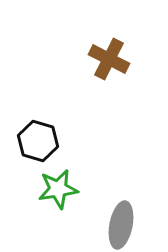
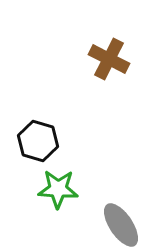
green star: rotated 12 degrees clockwise
gray ellipse: rotated 45 degrees counterclockwise
